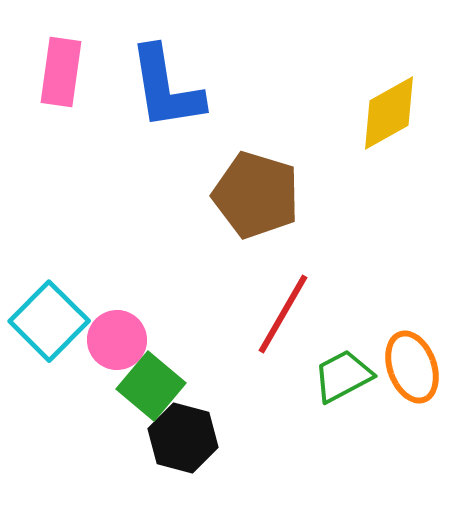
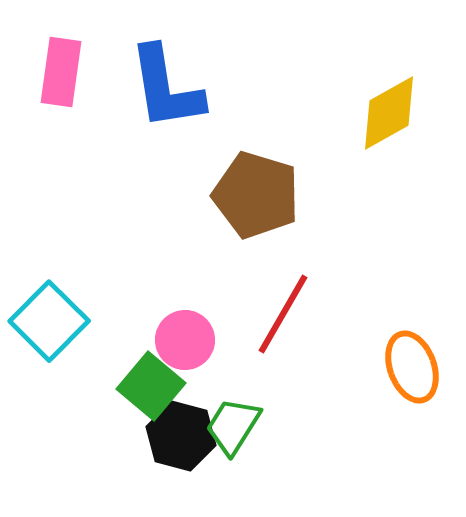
pink circle: moved 68 px right
green trapezoid: moved 110 px left, 50 px down; rotated 30 degrees counterclockwise
black hexagon: moved 2 px left, 2 px up
